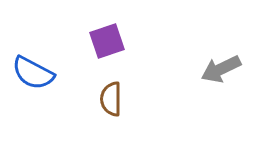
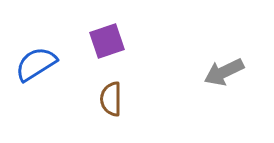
gray arrow: moved 3 px right, 3 px down
blue semicircle: moved 3 px right, 9 px up; rotated 120 degrees clockwise
